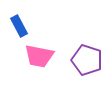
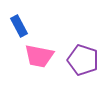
purple pentagon: moved 4 px left
